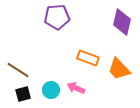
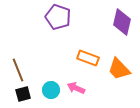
purple pentagon: moved 1 px right; rotated 25 degrees clockwise
brown line: rotated 35 degrees clockwise
